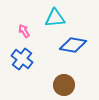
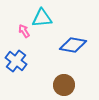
cyan triangle: moved 13 px left
blue cross: moved 6 px left, 2 px down
